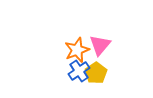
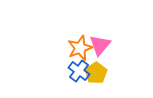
orange star: moved 3 px right, 2 px up
blue cross: rotated 20 degrees counterclockwise
